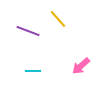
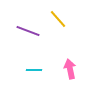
pink arrow: moved 11 px left, 3 px down; rotated 120 degrees clockwise
cyan line: moved 1 px right, 1 px up
